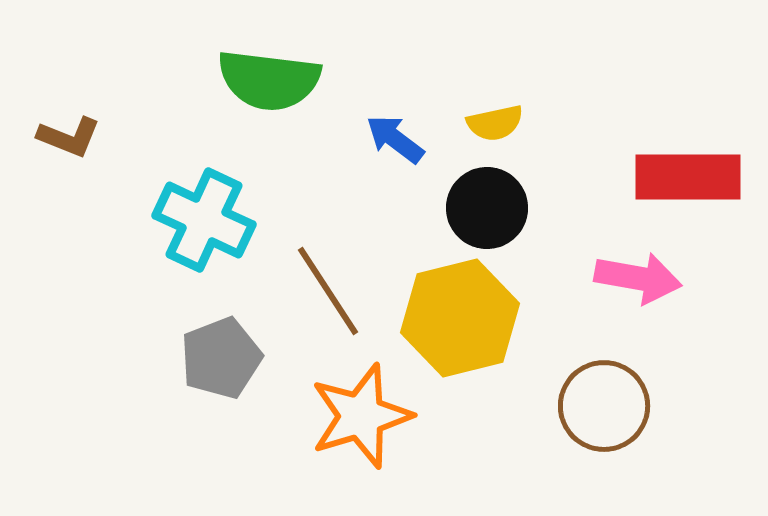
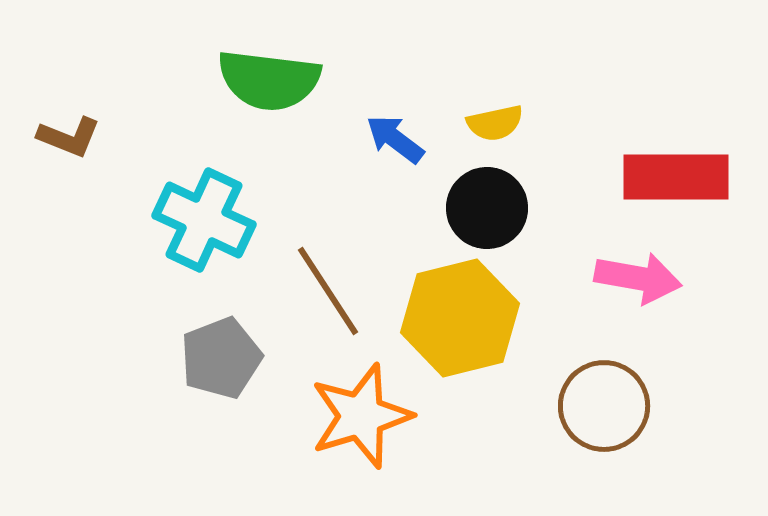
red rectangle: moved 12 px left
